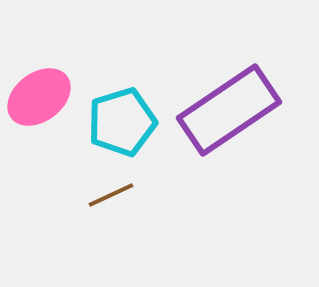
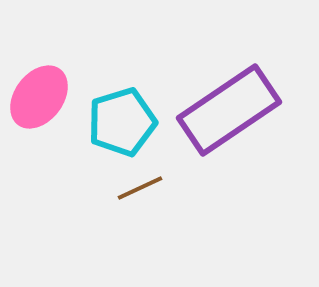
pink ellipse: rotated 16 degrees counterclockwise
brown line: moved 29 px right, 7 px up
